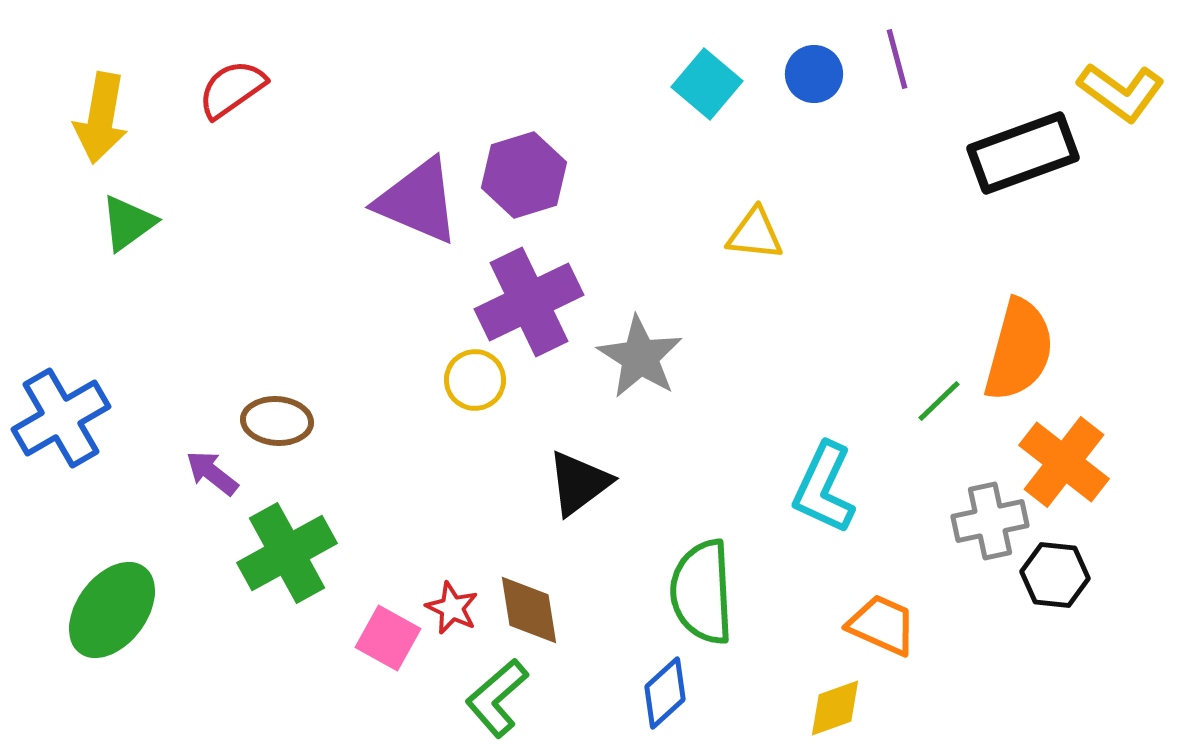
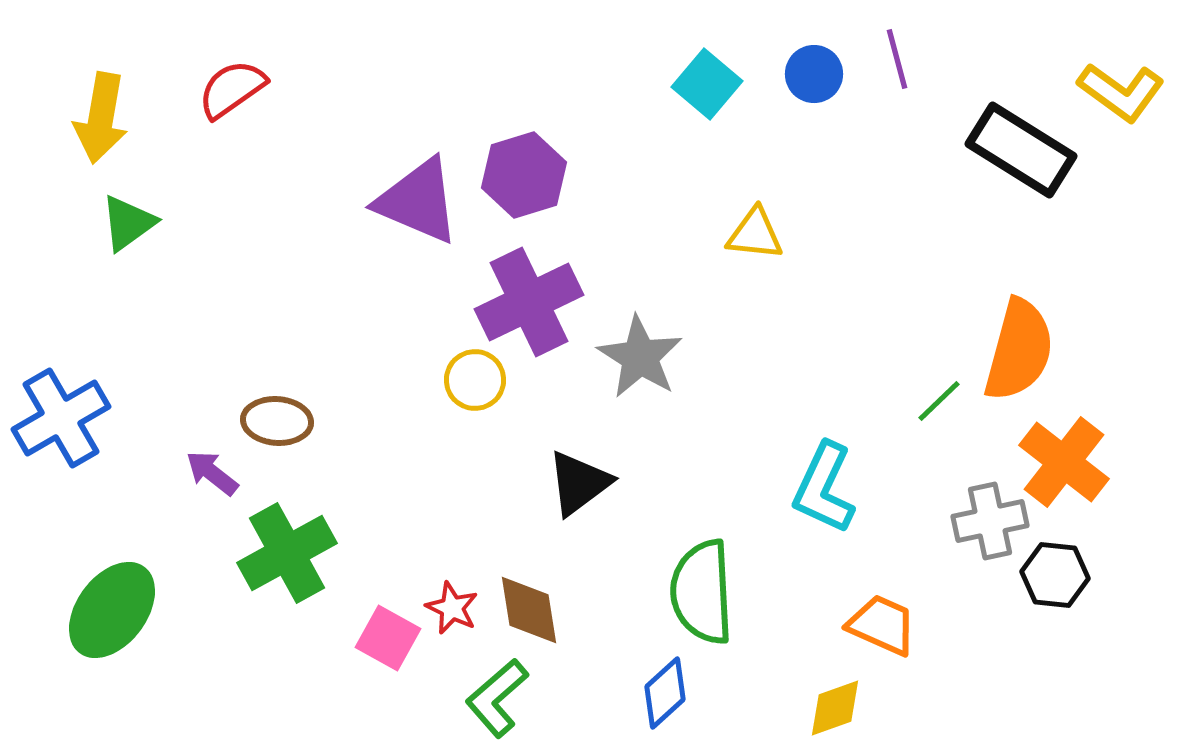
black rectangle: moved 2 px left, 3 px up; rotated 52 degrees clockwise
